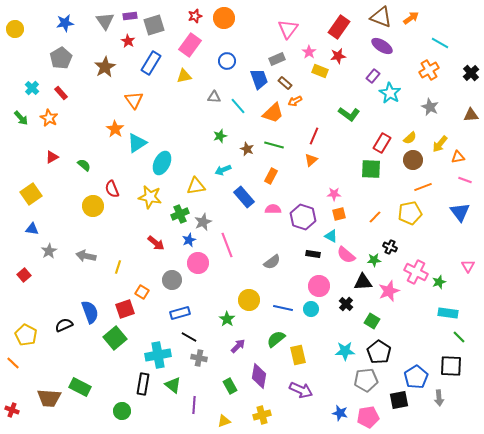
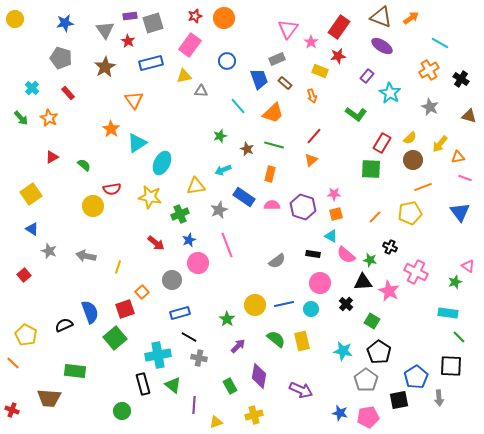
gray triangle at (105, 21): moved 9 px down
gray square at (154, 25): moved 1 px left, 2 px up
yellow circle at (15, 29): moved 10 px up
pink star at (309, 52): moved 2 px right, 10 px up
gray pentagon at (61, 58): rotated 25 degrees counterclockwise
blue rectangle at (151, 63): rotated 45 degrees clockwise
black cross at (471, 73): moved 10 px left, 6 px down; rotated 14 degrees counterclockwise
purple rectangle at (373, 76): moved 6 px left
red rectangle at (61, 93): moved 7 px right
gray triangle at (214, 97): moved 13 px left, 6 px up
orange arrow at (295, 101): moved 17 px right, 5 px up; rotated 80 degrees counterclockwise
green L-shape at (349, 114): moved 7 px right
brown triangle at (471, 115): moved 2 px left, 1 px down; rotated 21 degrees clockwise
orange star at (115, 129): moved 4 px left
red line at (314, 136): rotated 18 degrees clockwise
orange rectangle at (271, 176): moved 1 px left, 2 px up; rotated 14 degrees counterclockwise
pink line at (465, 180): moved 2 px up
red semicircle at (112, 189): rotated 78 degrees counterclockwise
blue rectangle at (244, 197): rotated 15 degrees counterclockwise
pink semicircle at (273, 209): moved 1 px left, 4 px up
orange square at (339, 214): moved 3 px left
purple hexagon at (303, 217): moved 10 px up
gray star at (203, 222): moved 16 px right, 12 px up
blue triangle at (32, 229): rotated 24 degrees clockwise
gray star at (49, 251): rotated 21 degrees counterclockwise
green star at (374, 260): moved 4 px left; rotated 16 degrees clockwise
gray semicircle at (272, 262): moved 5 px right, 1 px up
pink triangle at (468, 266): rotated 24 degrees counterclockwise
green star at (439, 282): moved 16 px right
pink circle at (319, 286): moved 1 px right, 3 px up
pink star at (389, 291): rotated 25 degrees counterclockwise
orange square at (142, 292): rotated 16 degrees clockwise
yellow circle at (249, 300): moved 6 px right, 5 px down
blue line at (283, 308): moved 1 px right, 4 px up; rotated 24 degrees counterclockwise
green semicircle at (276, 339): rotated 78 degrees clockwise
cyan star at (345, 351): moved 2 px left; rotated 12 degrees clockwise
yellow rectangle at (298, 355): moved 4 px right, 14 px up
gray pentagon at (366, 380): rotated 30 degrees counterclockwise
black rectangle at (143, 384): rotated 25 degrees counterclockwise
green rectangle at (80, 387): moved 5 px left, 16 px up; rotated 20 degrees counterclockwise
yellow cross at (262, 415): moved 8 px left
yellow triangle at (224, 421): moved 8 px left, 1 px down
